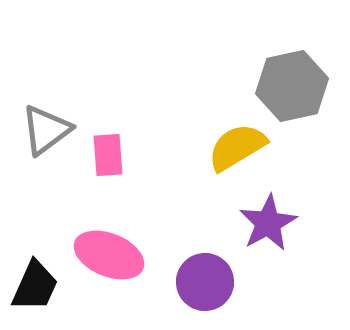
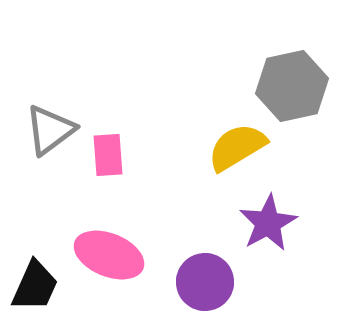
gray triangle: moved 4 px right
